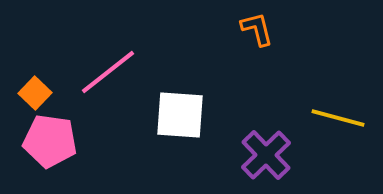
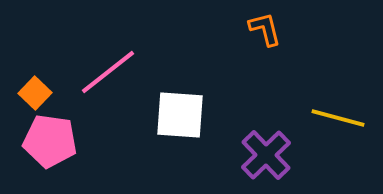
orange L-shape: moved 8 px right
